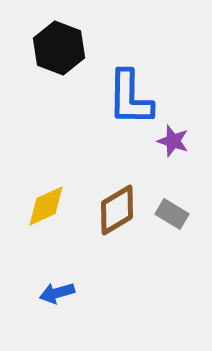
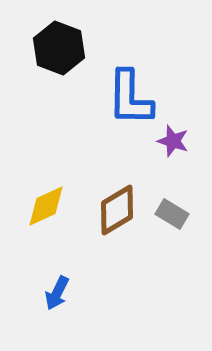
blue arrow: rotated 48 degrees counterclockwise
